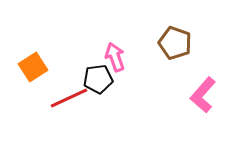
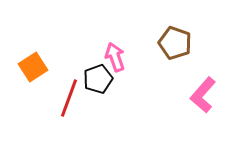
black pentagon: rotated 12 degrees counterclockwise
red line: rotated 45 degrees counterclockwise
